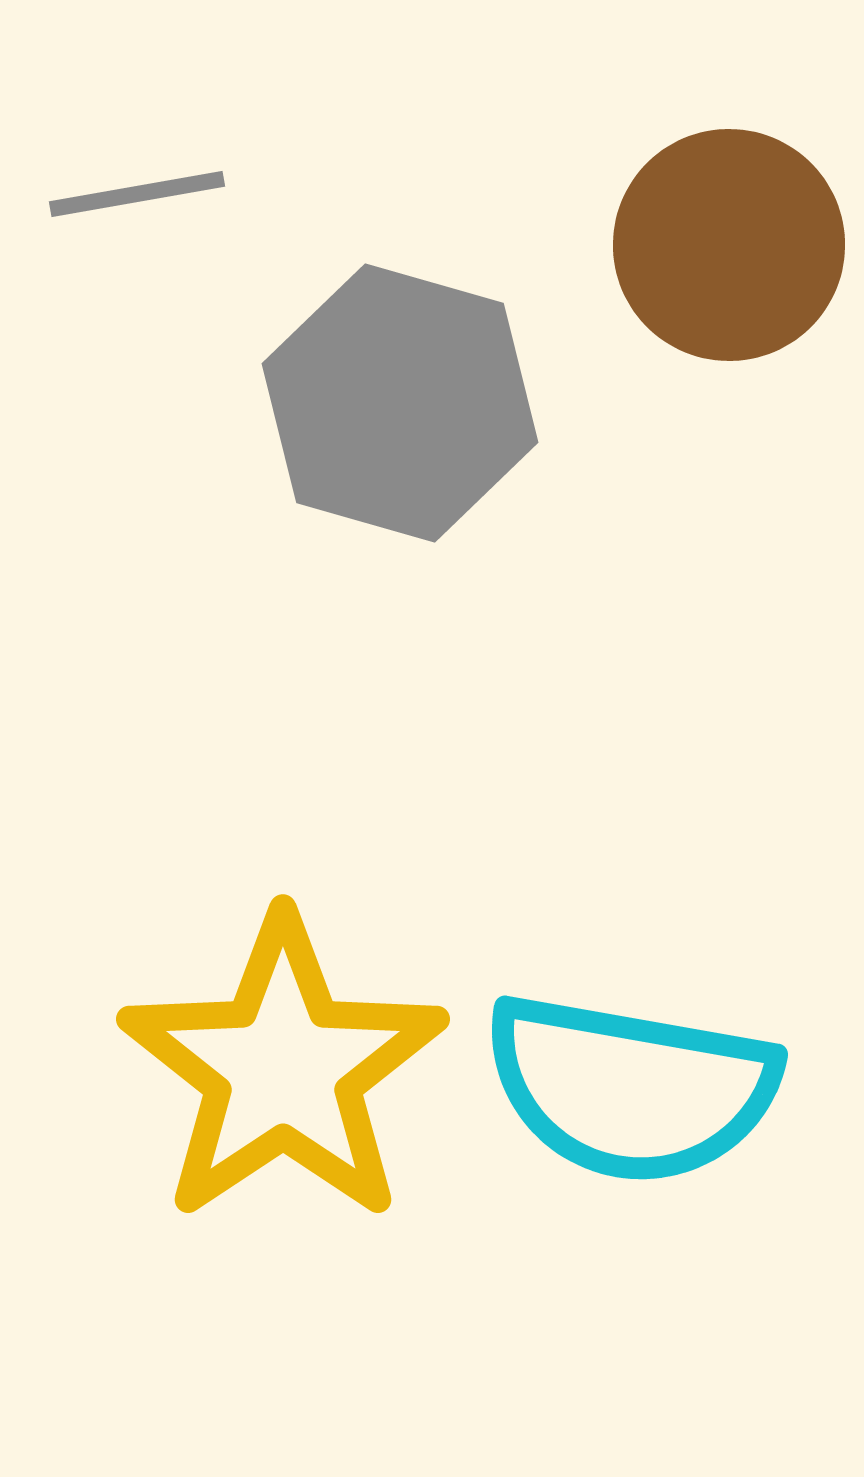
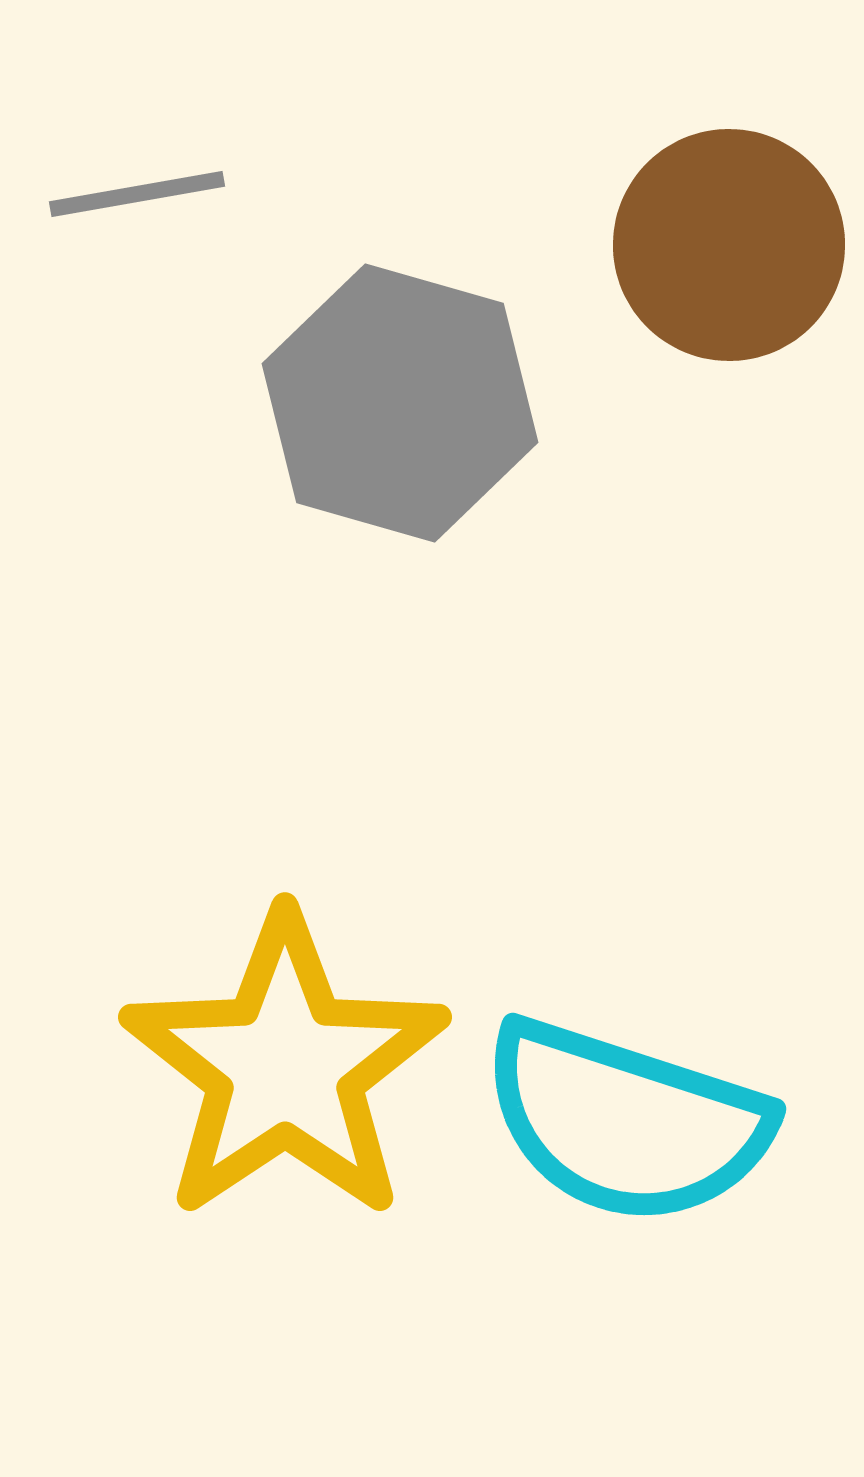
yellow star: moved 2 px right, 2 px up
cyan semicircle: moved 5 px left, 34 px down; rotated 8 degrees clockwise
